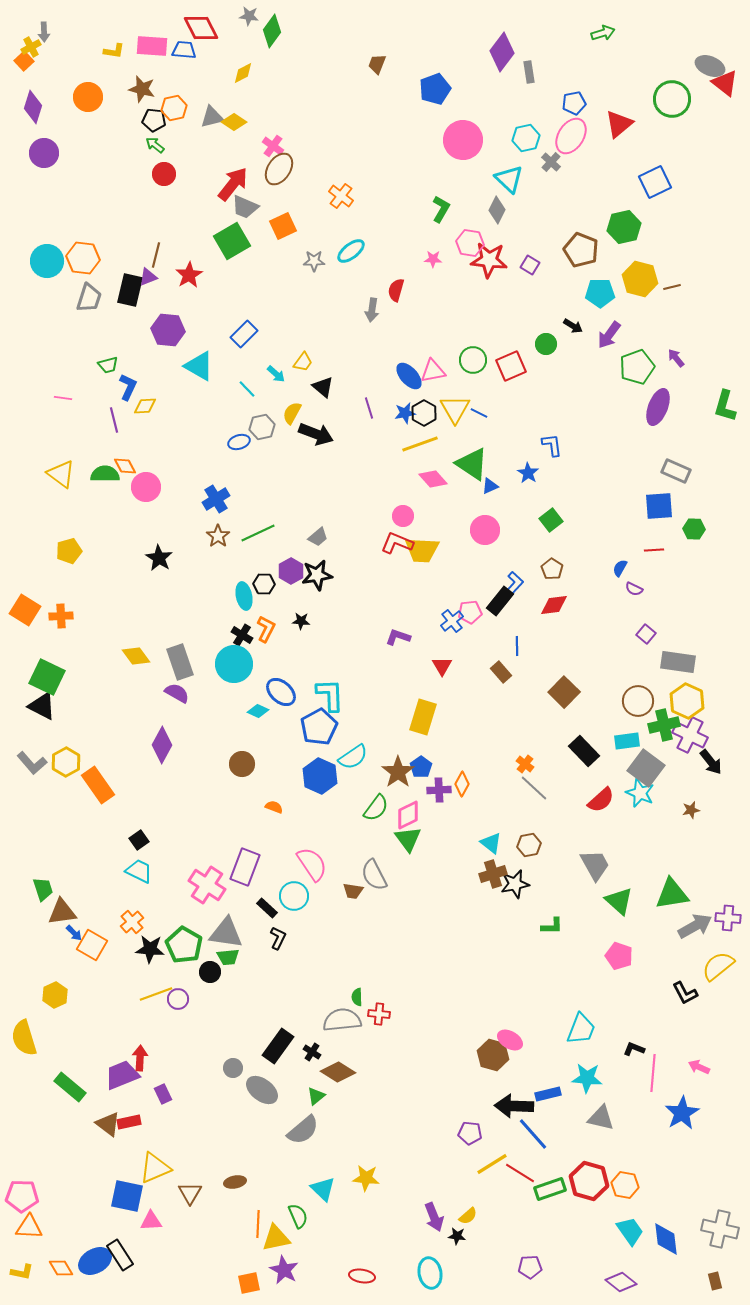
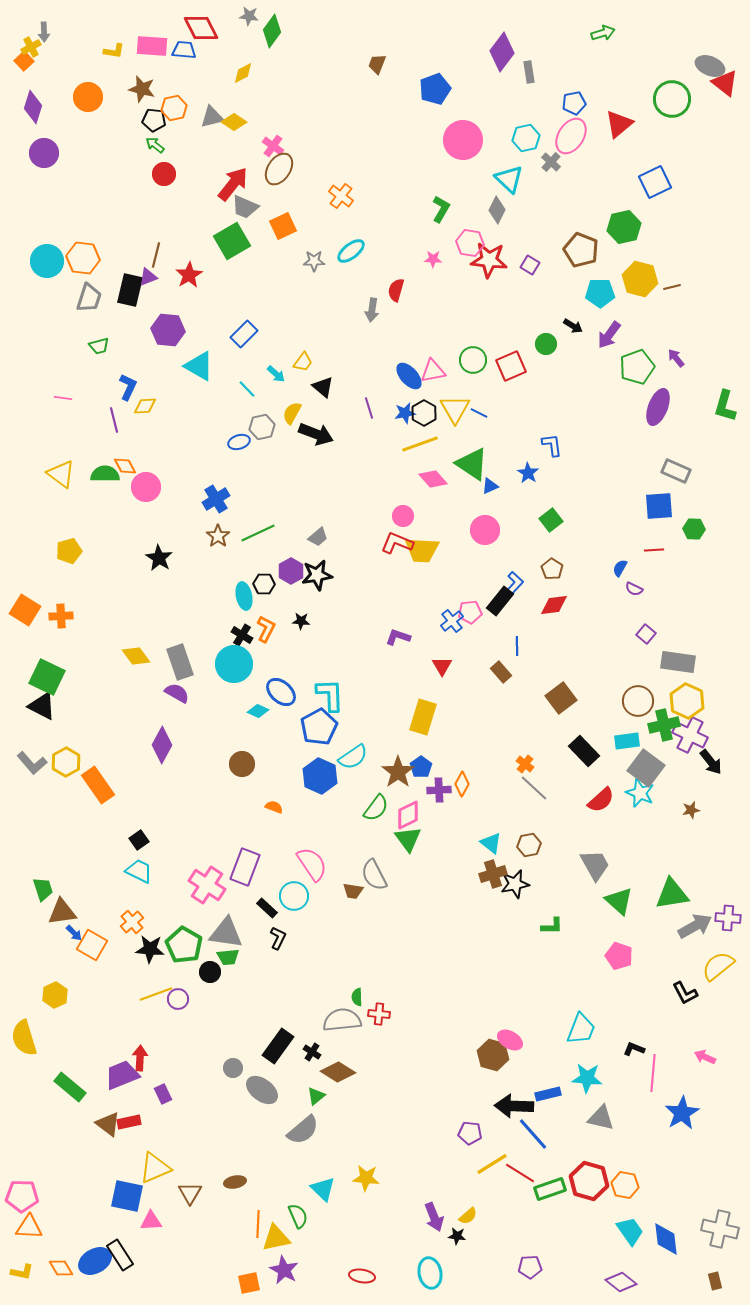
green trapezoid at (108, 365): moved 9 px left, 19 px up
brown square at (564, 692): moved 3 px left, 6 px down; rotated 8 degrees clockwise
pink arrow at (699, 1067): moved 6 px right, 10 px up
